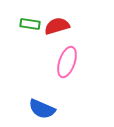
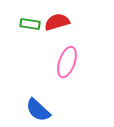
red semicircle: moved 4 px up
blue semicircle: moved 4 px left, 1 px down; rotated 20 degrees clockwise
